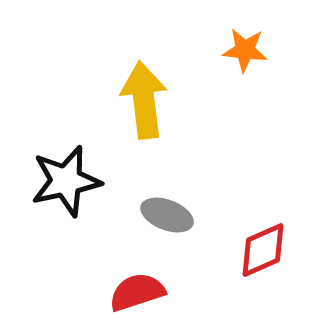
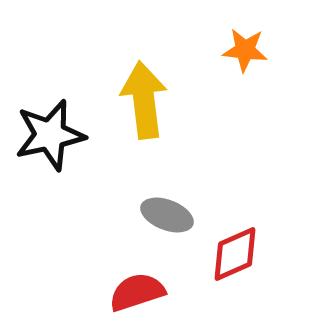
black star: moved 16 px left, 46 px up
red diamond: moved 28 px left, 4 px down
